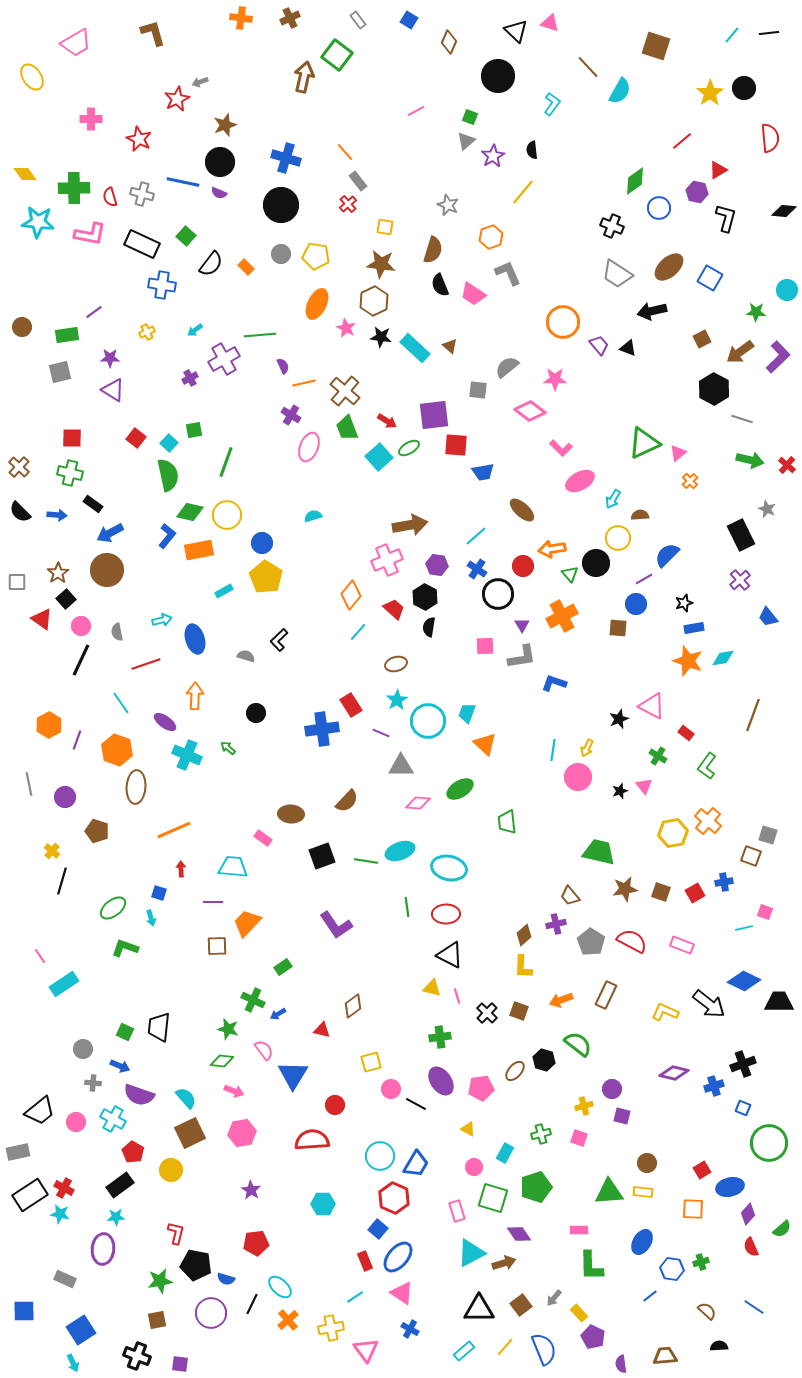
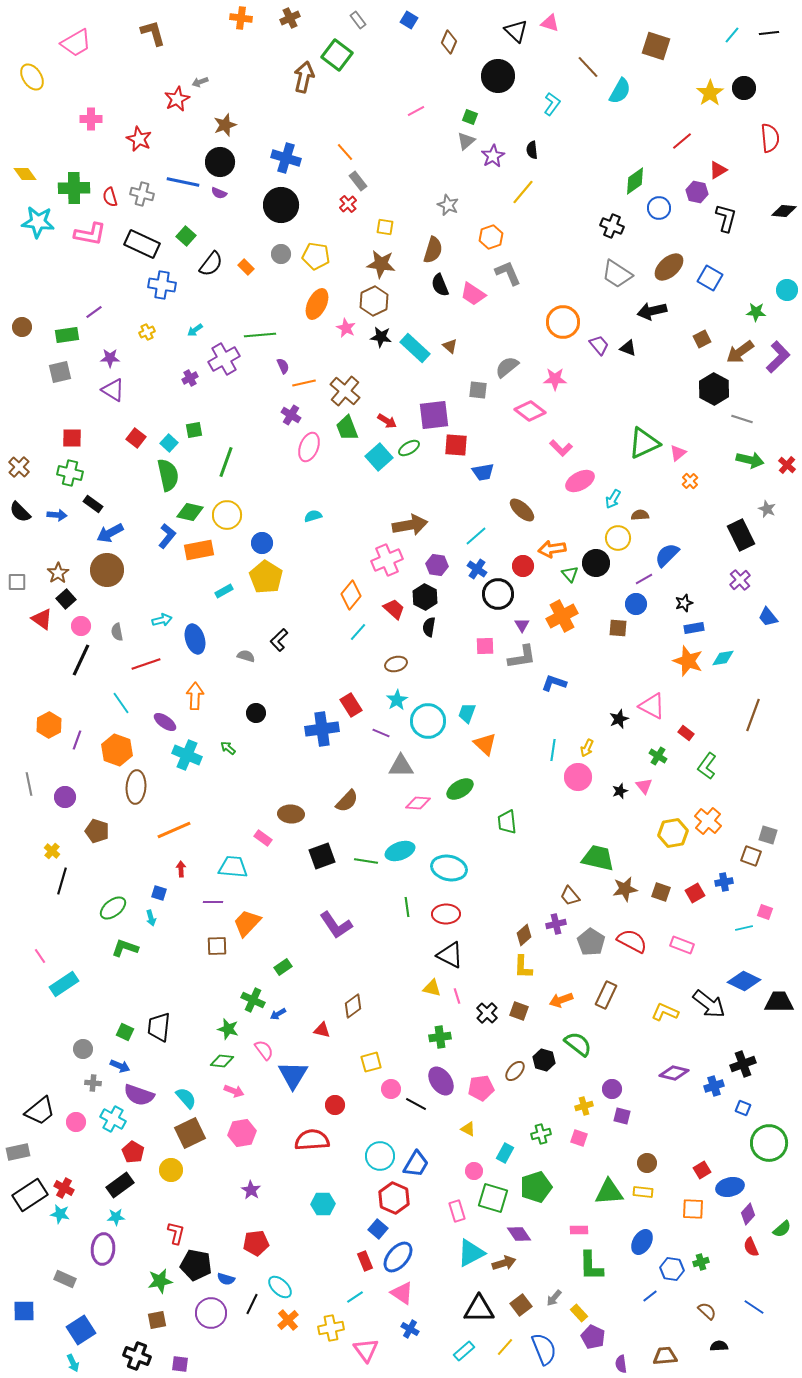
green trapezoid at (599, 852): moved 1 px left, 6 px down
pink circle at (474, 1167): moved 4 px down
